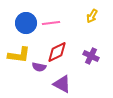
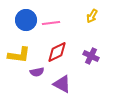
blue circle: moved 3 px up
purple semicircle: moved 2 px left, 5 px down; rotated 24 degrees counterclockwise
